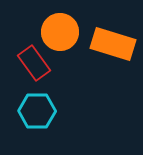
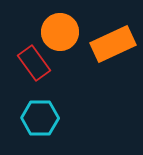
orange rectangle: rotated 42 degrees counterclockwise
cyan hexagon: moved 3 px right, 7 px down
